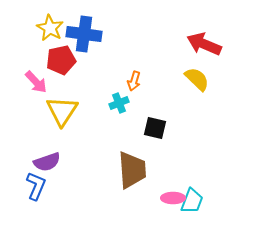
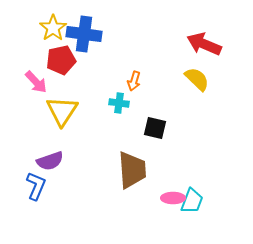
yellow star: moved 3 px right; rotated 8 degrees clockwise
cyan cross: rotated 30 degrees clockwise
purple semicircle: moved 3 px right, 1 px up
